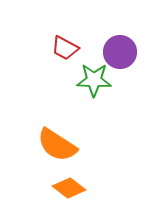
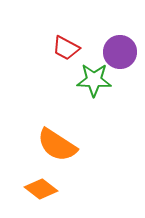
red trapezoid: moved 1 px right
orange diamond: moved 28 px left, 1 px down
